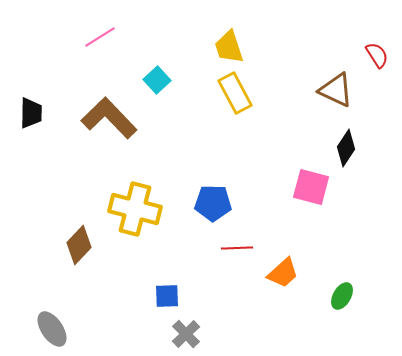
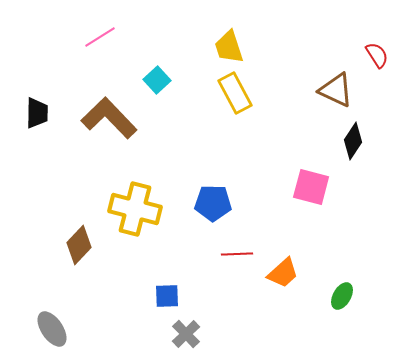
black trapezoid: moved 6 px right
black diamond: moved 7 px right, 7 px up
red line: moved 6 px down
